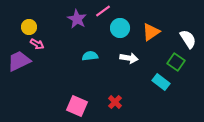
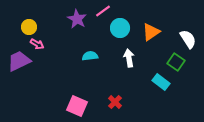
white arrow: rotated 108 degrees counterclockwise
